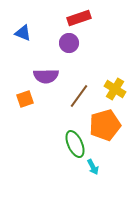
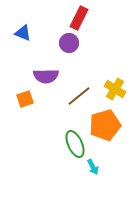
red rectangle: rotated 45 degrees counterclockwise
brown line: rotated 15 degrees clockwise
